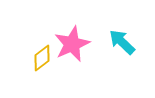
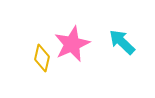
yellow diamond: rotated 40 degrees counterclockwise
